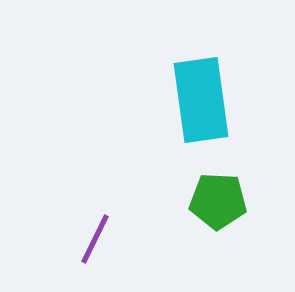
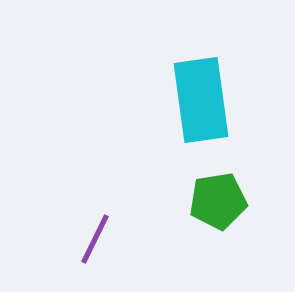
green pentagon: rotated 12 degrees counterclockwise
